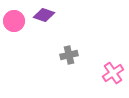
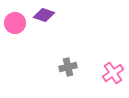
pink circle: moved 1 px right, 2 px down
gray cross: moved 1 px left, 12 px down
